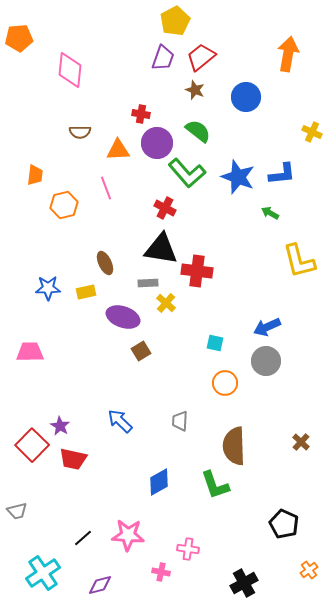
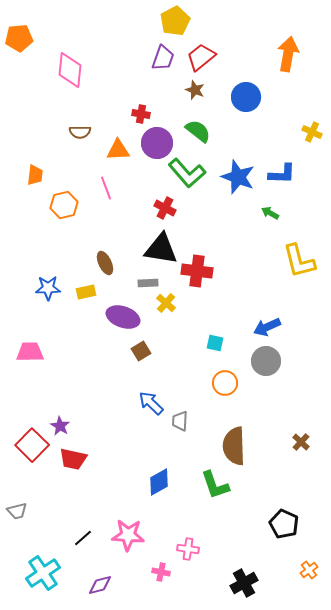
blue L-shape at (282, 174): rotated 8 degrees clockwise
blue arrow at (120, 421): moved 31 px right, 18 px up
